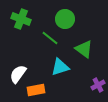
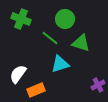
green triangle: moved 3 px left, 6 px up; rotated 18 degrees counterclockwise
cyan triangle: moved 3 px up
orange rectangle: rotated 12 degrees counterclockwise
